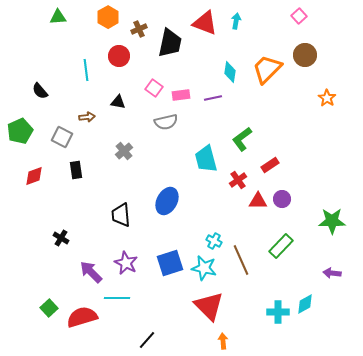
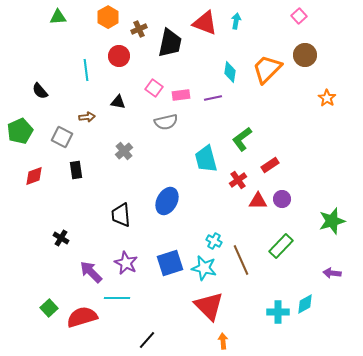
green star at (332, 221): rotated 16 degrees counterclockwise
